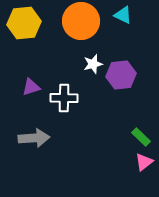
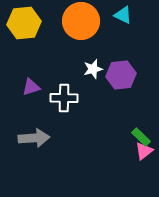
white star: moved 5 px down
pink triangle: moved 11 px up
